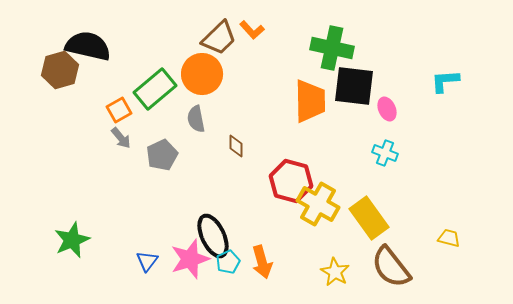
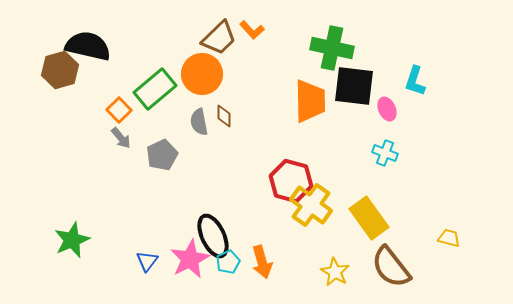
cyan L-shape: moved 30 px left; rotated 68 degrees counterclockwise
orange square: rotated 15 degrees counterclockwise
gray semicircle: moved 3 px right, 3 px down
brown diamond: moved 12 px left, 30 px up
yellow cross: moved 7 px left, 1 px down; rotated 6 degrees clockwise
pink star: rotated 9 degrees counterclockwise
